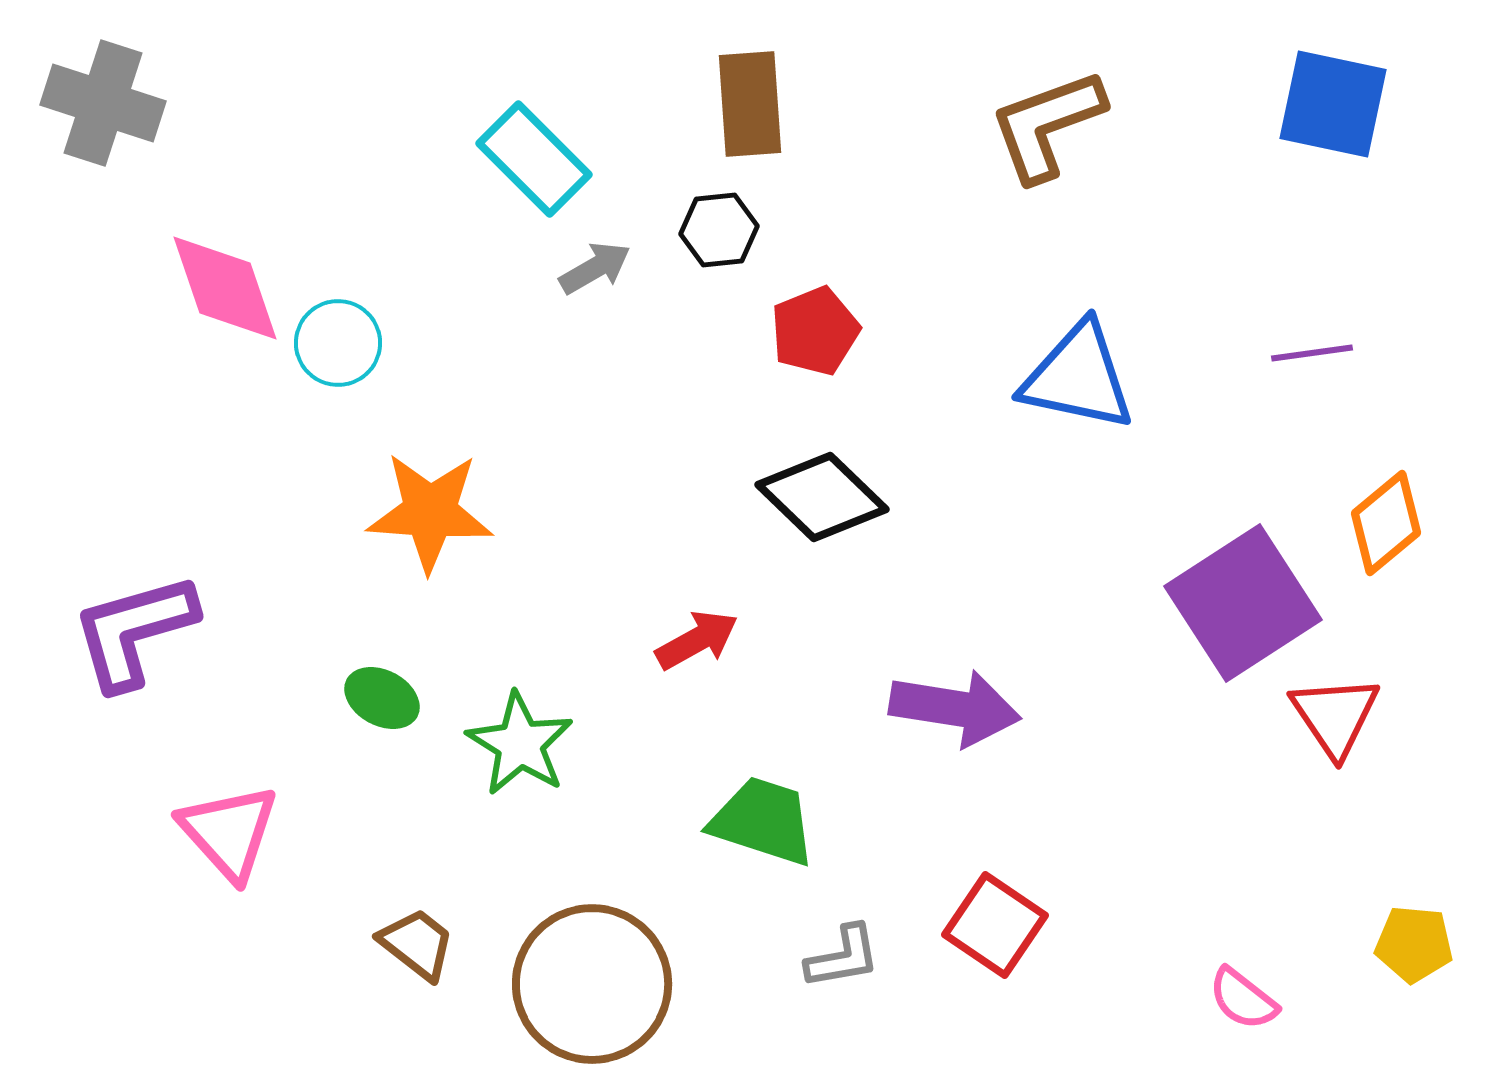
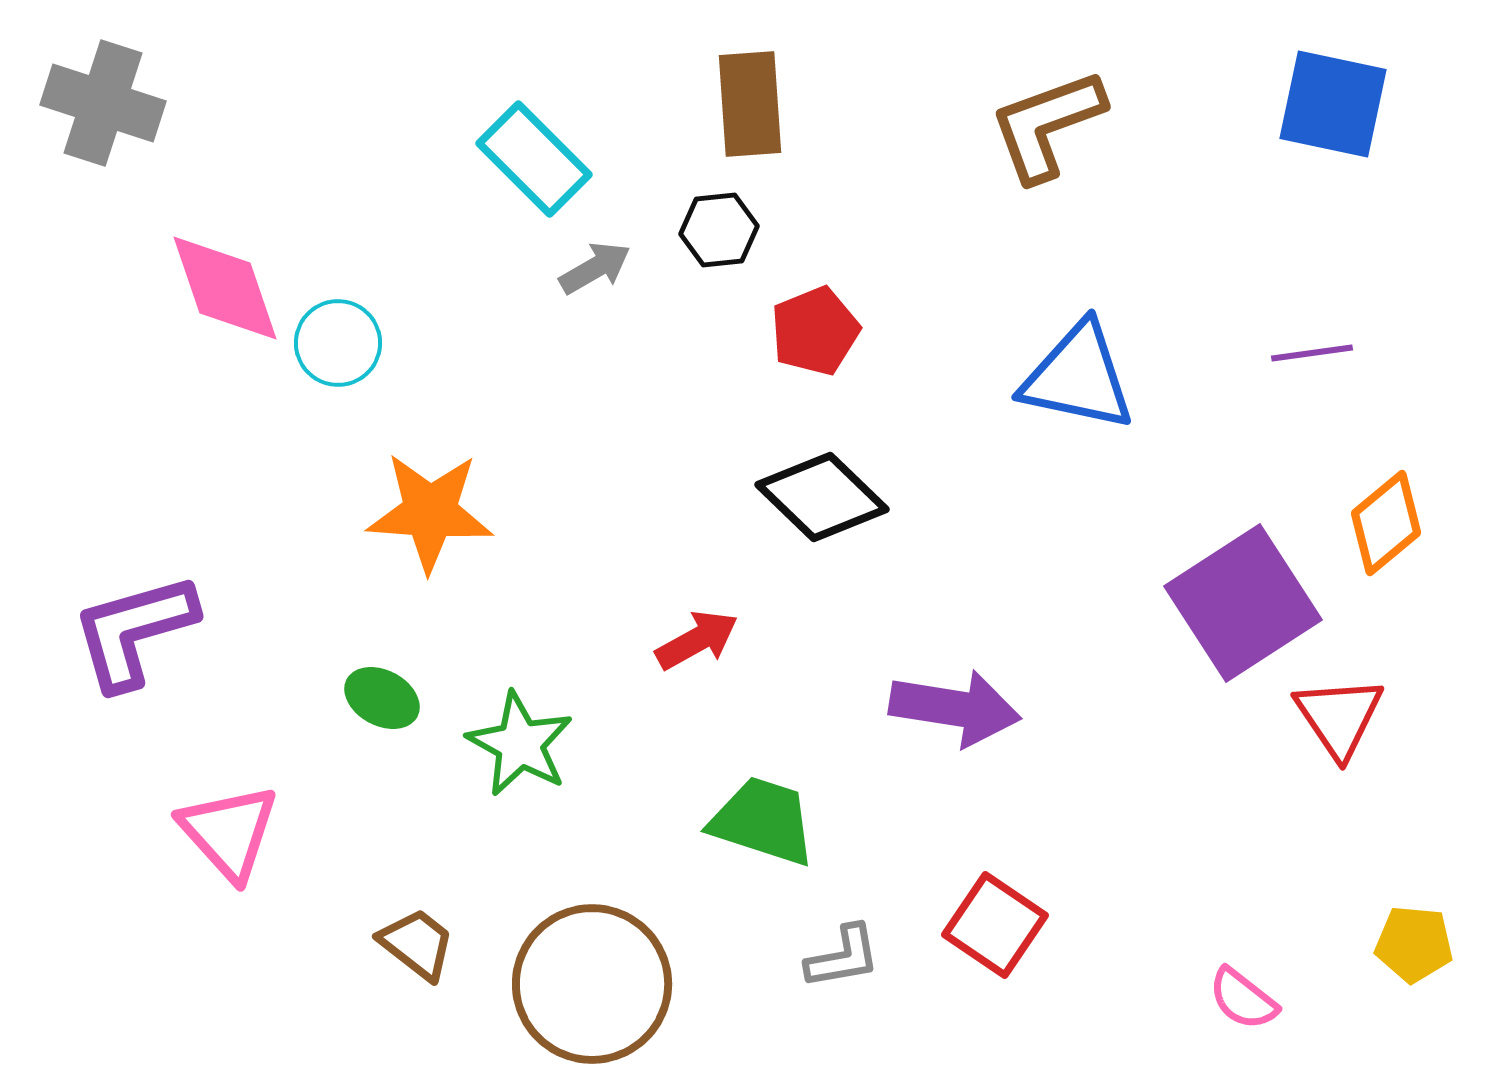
red triangle: moved 4 px right, 1 px down
green star: rotated 3 degrees counterclockwise
